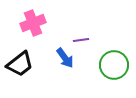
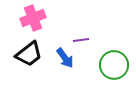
pink cross: moved 5 px up
black trapezoid: moved 9 px right, 10 px up
